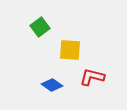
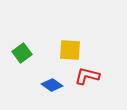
green square: moved 18 px left, 26 px down
red L-shape: moved 5 px left, 1 px up
